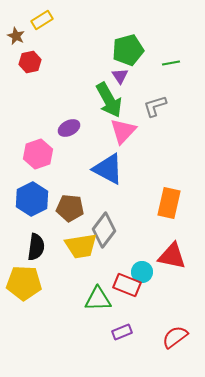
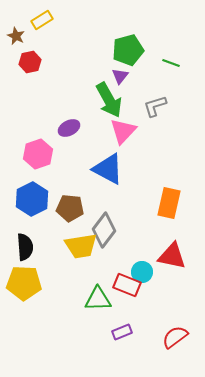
green line: rotated 30 degrees clockwise
purple triangle: rotated 12 degrees clockwise
black semicircle: moved 11 px left; rotated 12 degrees counterclockwise
